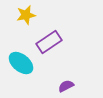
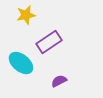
purple semicircle: moved 7 px left, 5 px up
